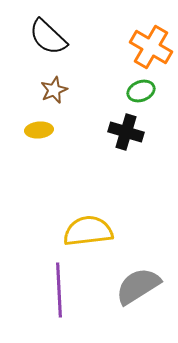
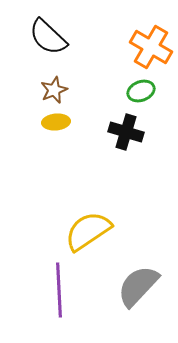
yellow ellipse: moved 17 px right, 8 px up
yellow semicircle: rotated 27 degrees counterclockwise
gray semicircle: rotated 15 degrees counterclockwise
